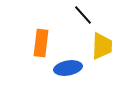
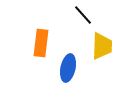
blue ellipse: rotated 68 degrees counterclockwise
